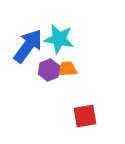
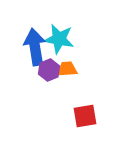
blue arrow: moved 7 px right, 1 px down; rotated 45 degrees counterclockwise
